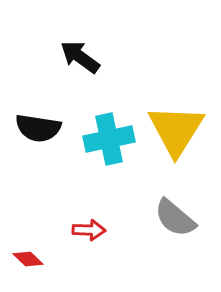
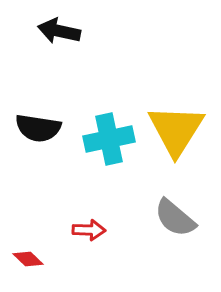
black arrow: moved 21 px left, 26 px up; rotated 24 degrees counterclockwise
